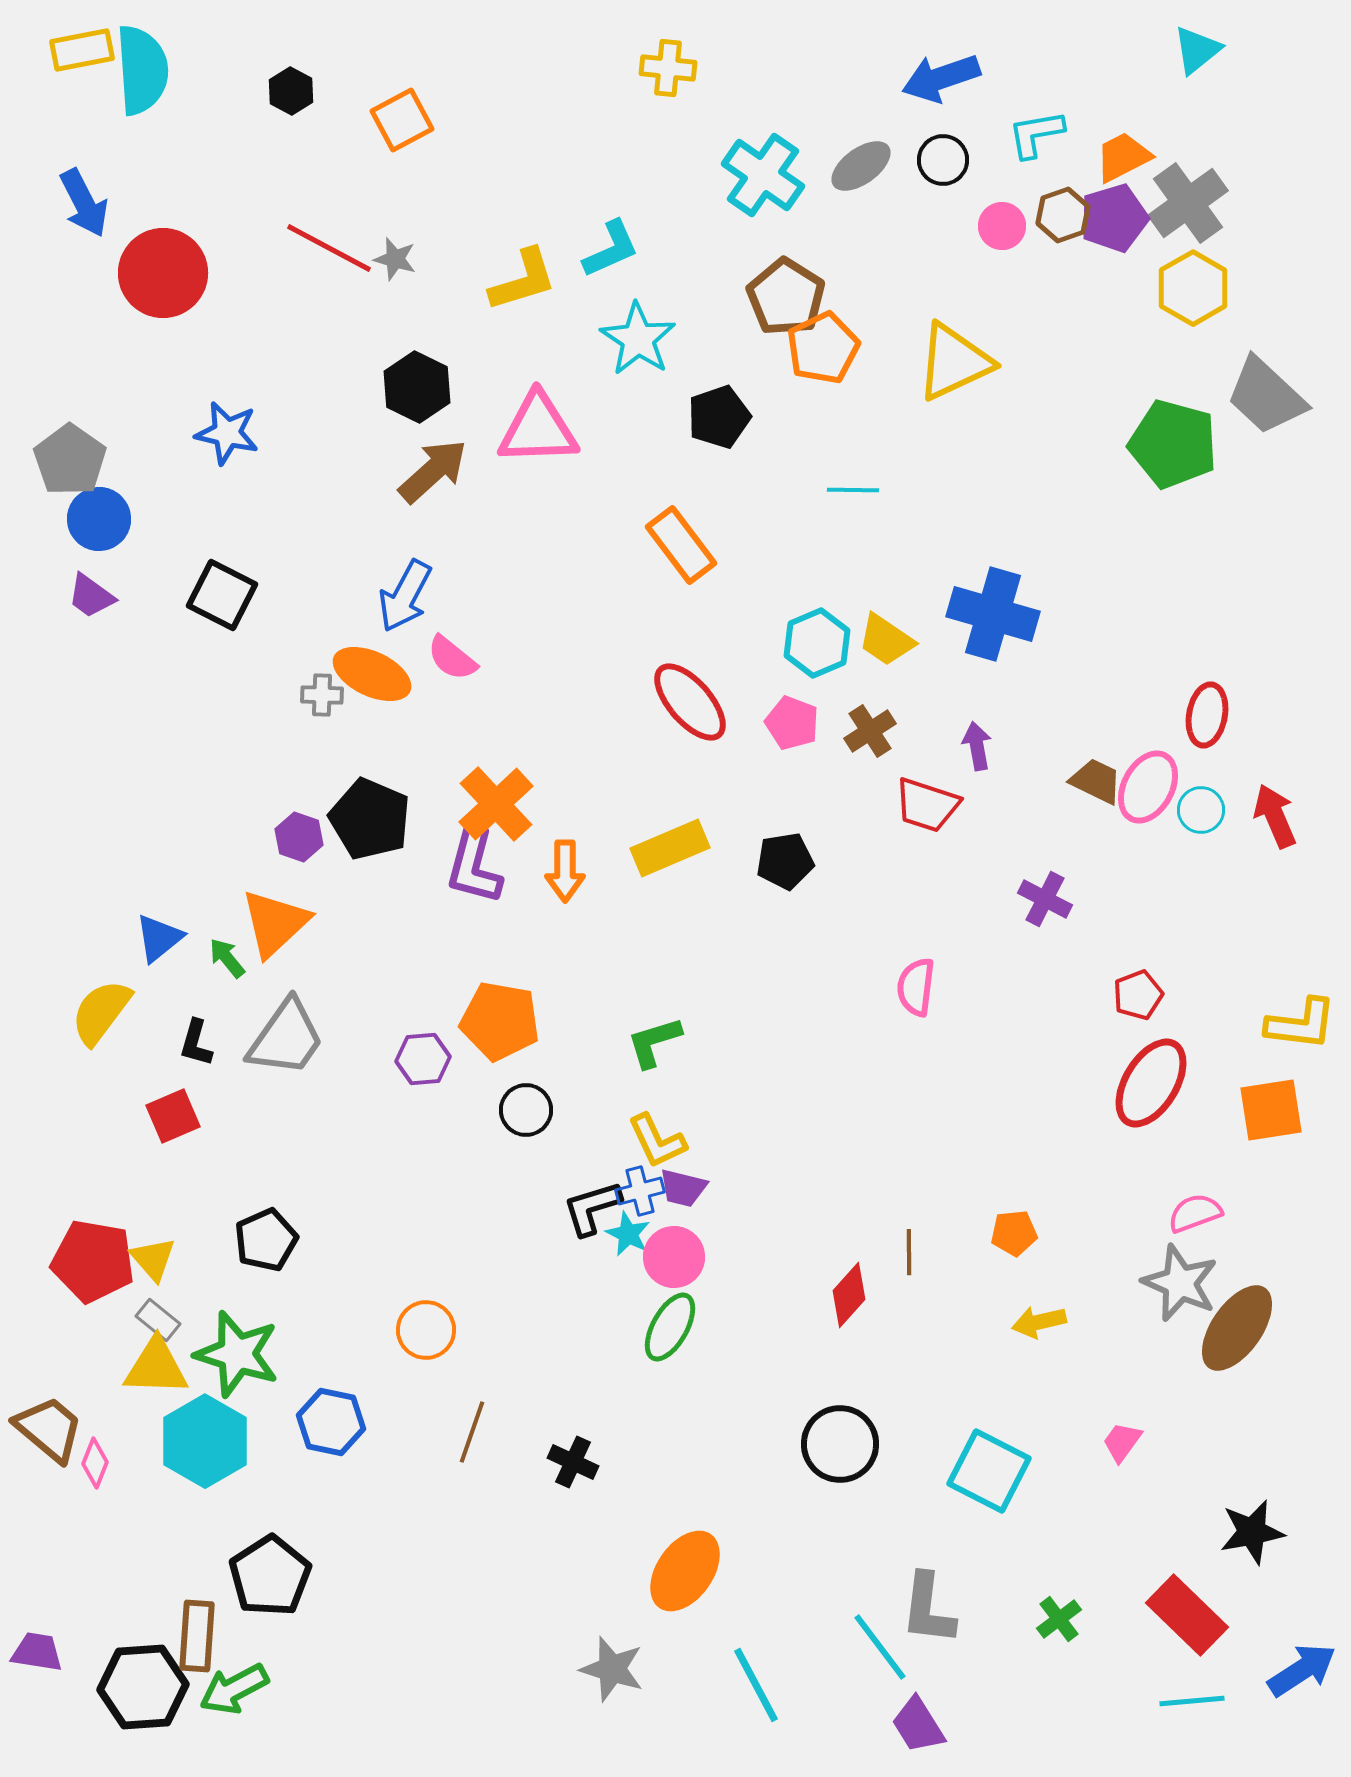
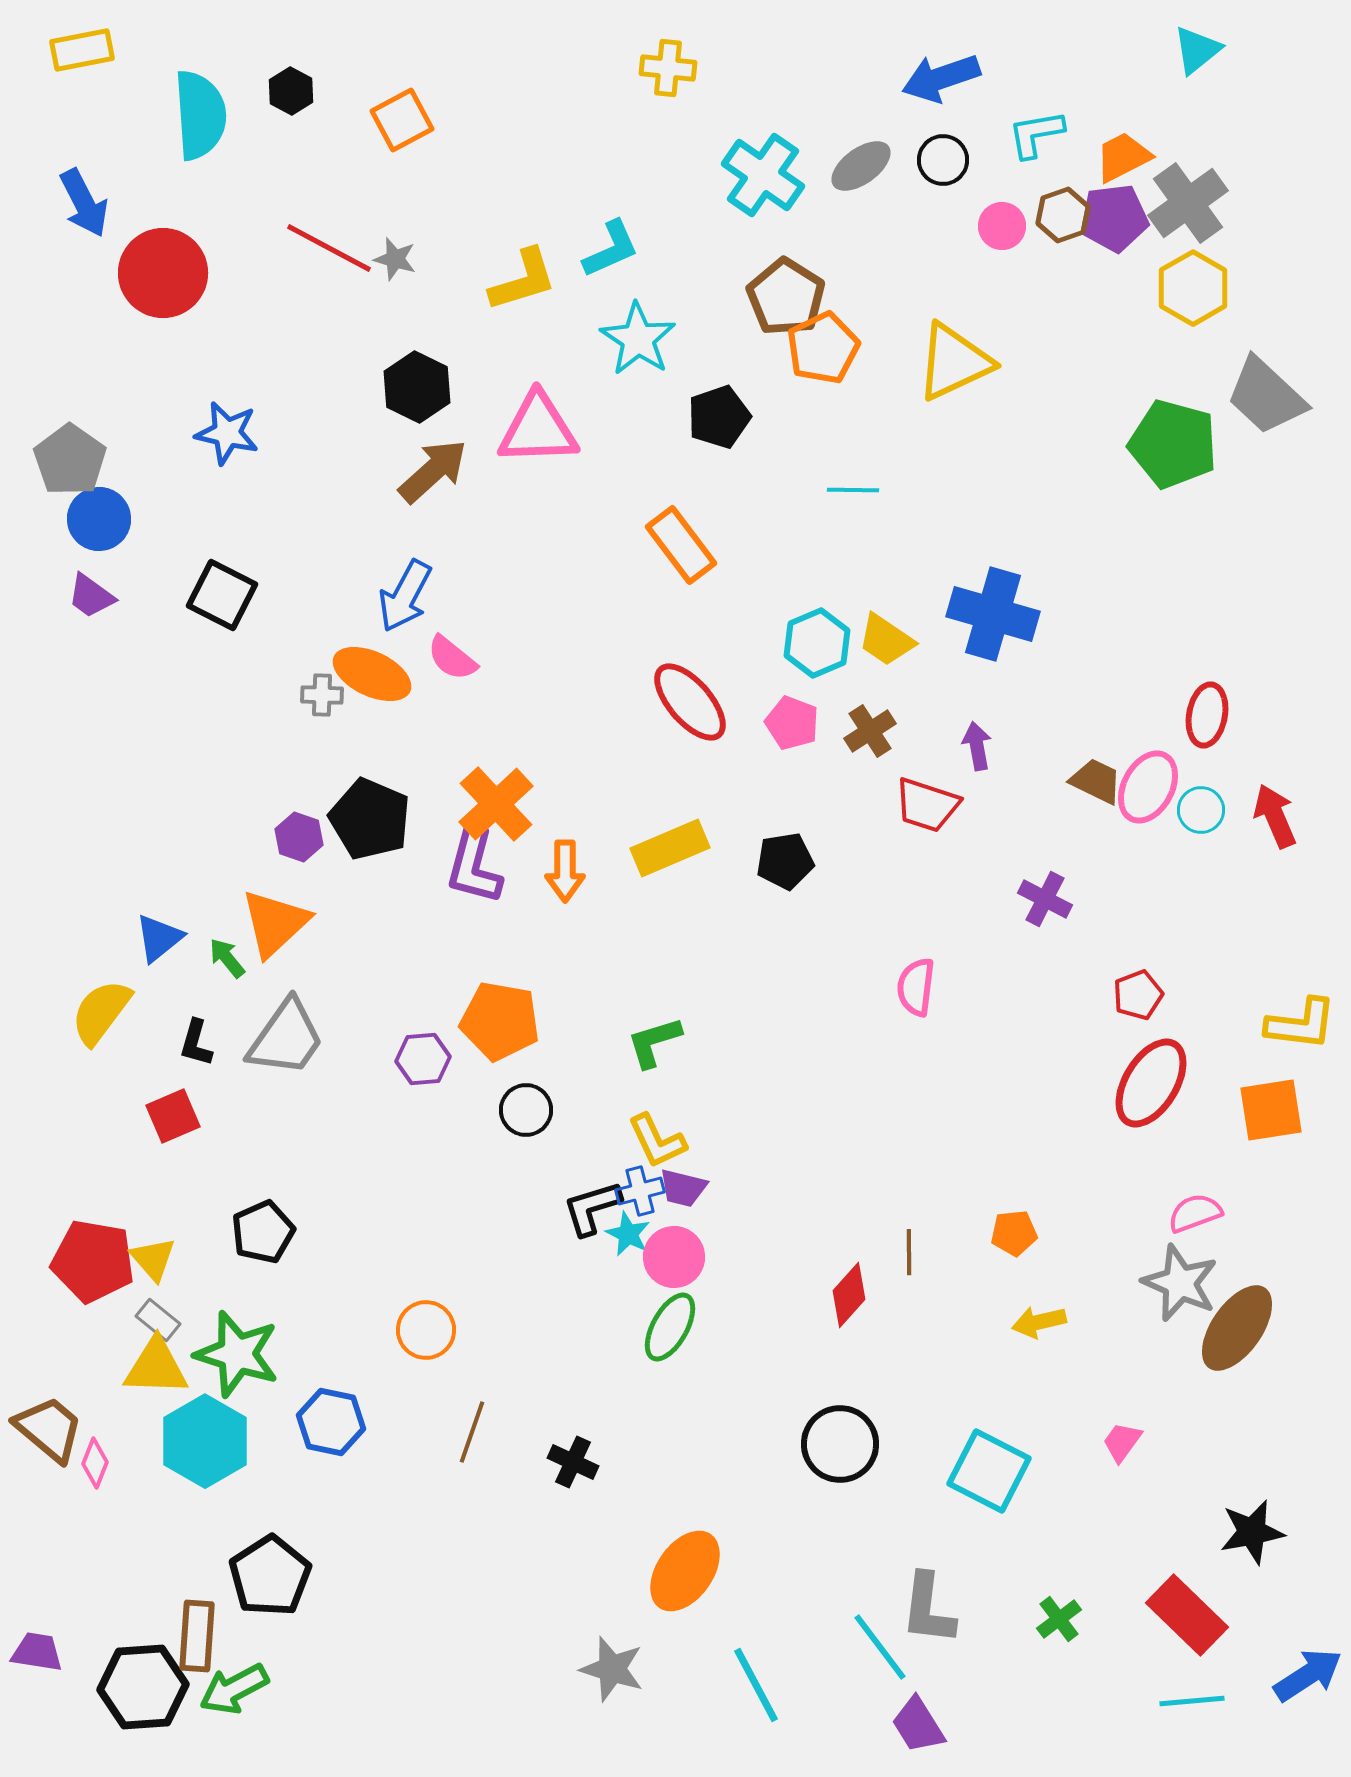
cyan semicircle at (142, 70): moved 58 px right, 45 px down
purple pentagon at (1114, 218): rotated 10 degrees clockwise
black pentagon at (266, 1240): moved 3 px left, 8 px up
blue arrow at (1302, 1670): moved 6 px right, 5 px down
